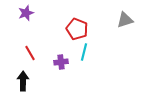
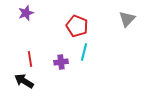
gray triangle: moved 2 px right, 1 px up; rotated 30 degrees counterclockwise
red pentagon: moved 3 px up
red line: moved 6 px down; rotated 21 degrees clockwise
black arrow: moved 1 px right; rotated 60 degrees counterclockwise
